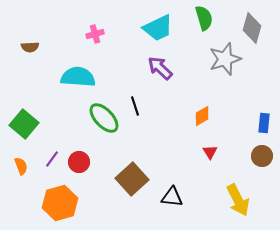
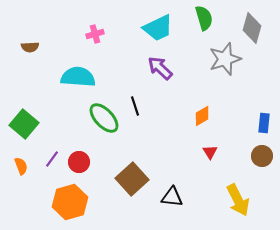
orange hexagon: moved 10 px right, 1 px up
